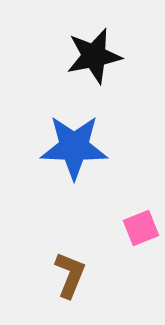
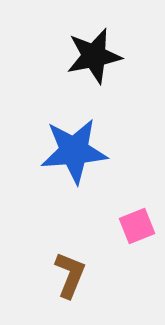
blue star: moved 4 px down; rotated 6 degrees counterclockwise
pink square: moved 4 px left, 2 px up
